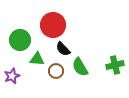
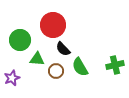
purple star: moved 2 px down
